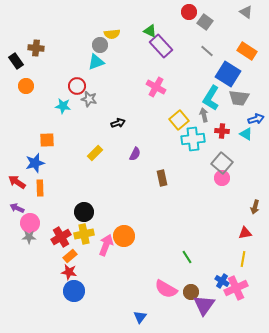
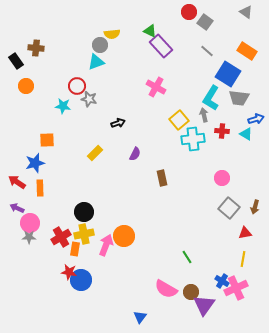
gray square at (222, 163): moved 7 px right, 45 px down
orange rectangle at (70, 256): moved 5 px right, 7 px up; rotated 40 degrees counterclockwise
blue circle at (74, 291): moved 7 px right, 11 px up
